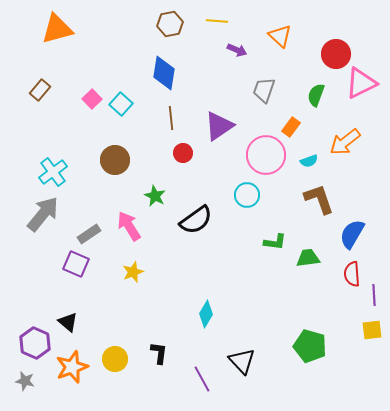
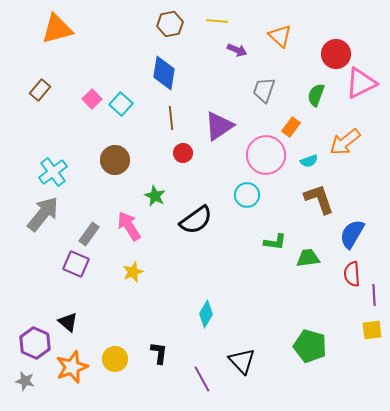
gray rectangle at (89, 234): rotated 20 degrees counterclockwise
